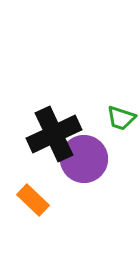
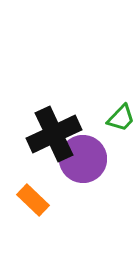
green trapezoid: rotated 64 degrees counterclockwise
purple circle: moved 1 px left
